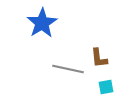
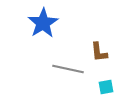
blue star: moved 1 px right
brown L-shape: moved 6 px up
